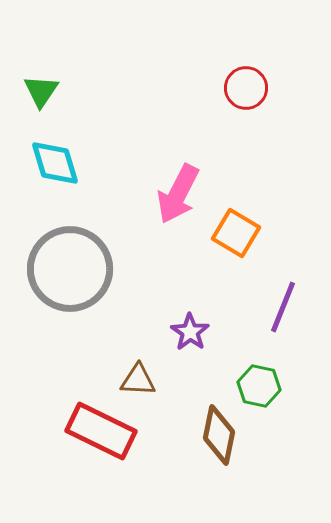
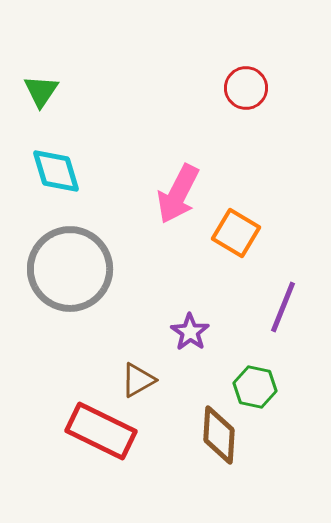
cyan diamond: moved 1 px right, 8 px down
brown triangle: rotated 33 degrees counterclockwise
green hexagon: moved 4 px left, 1 px down
brown diamond: rotated 8 degrees counterclockwise
